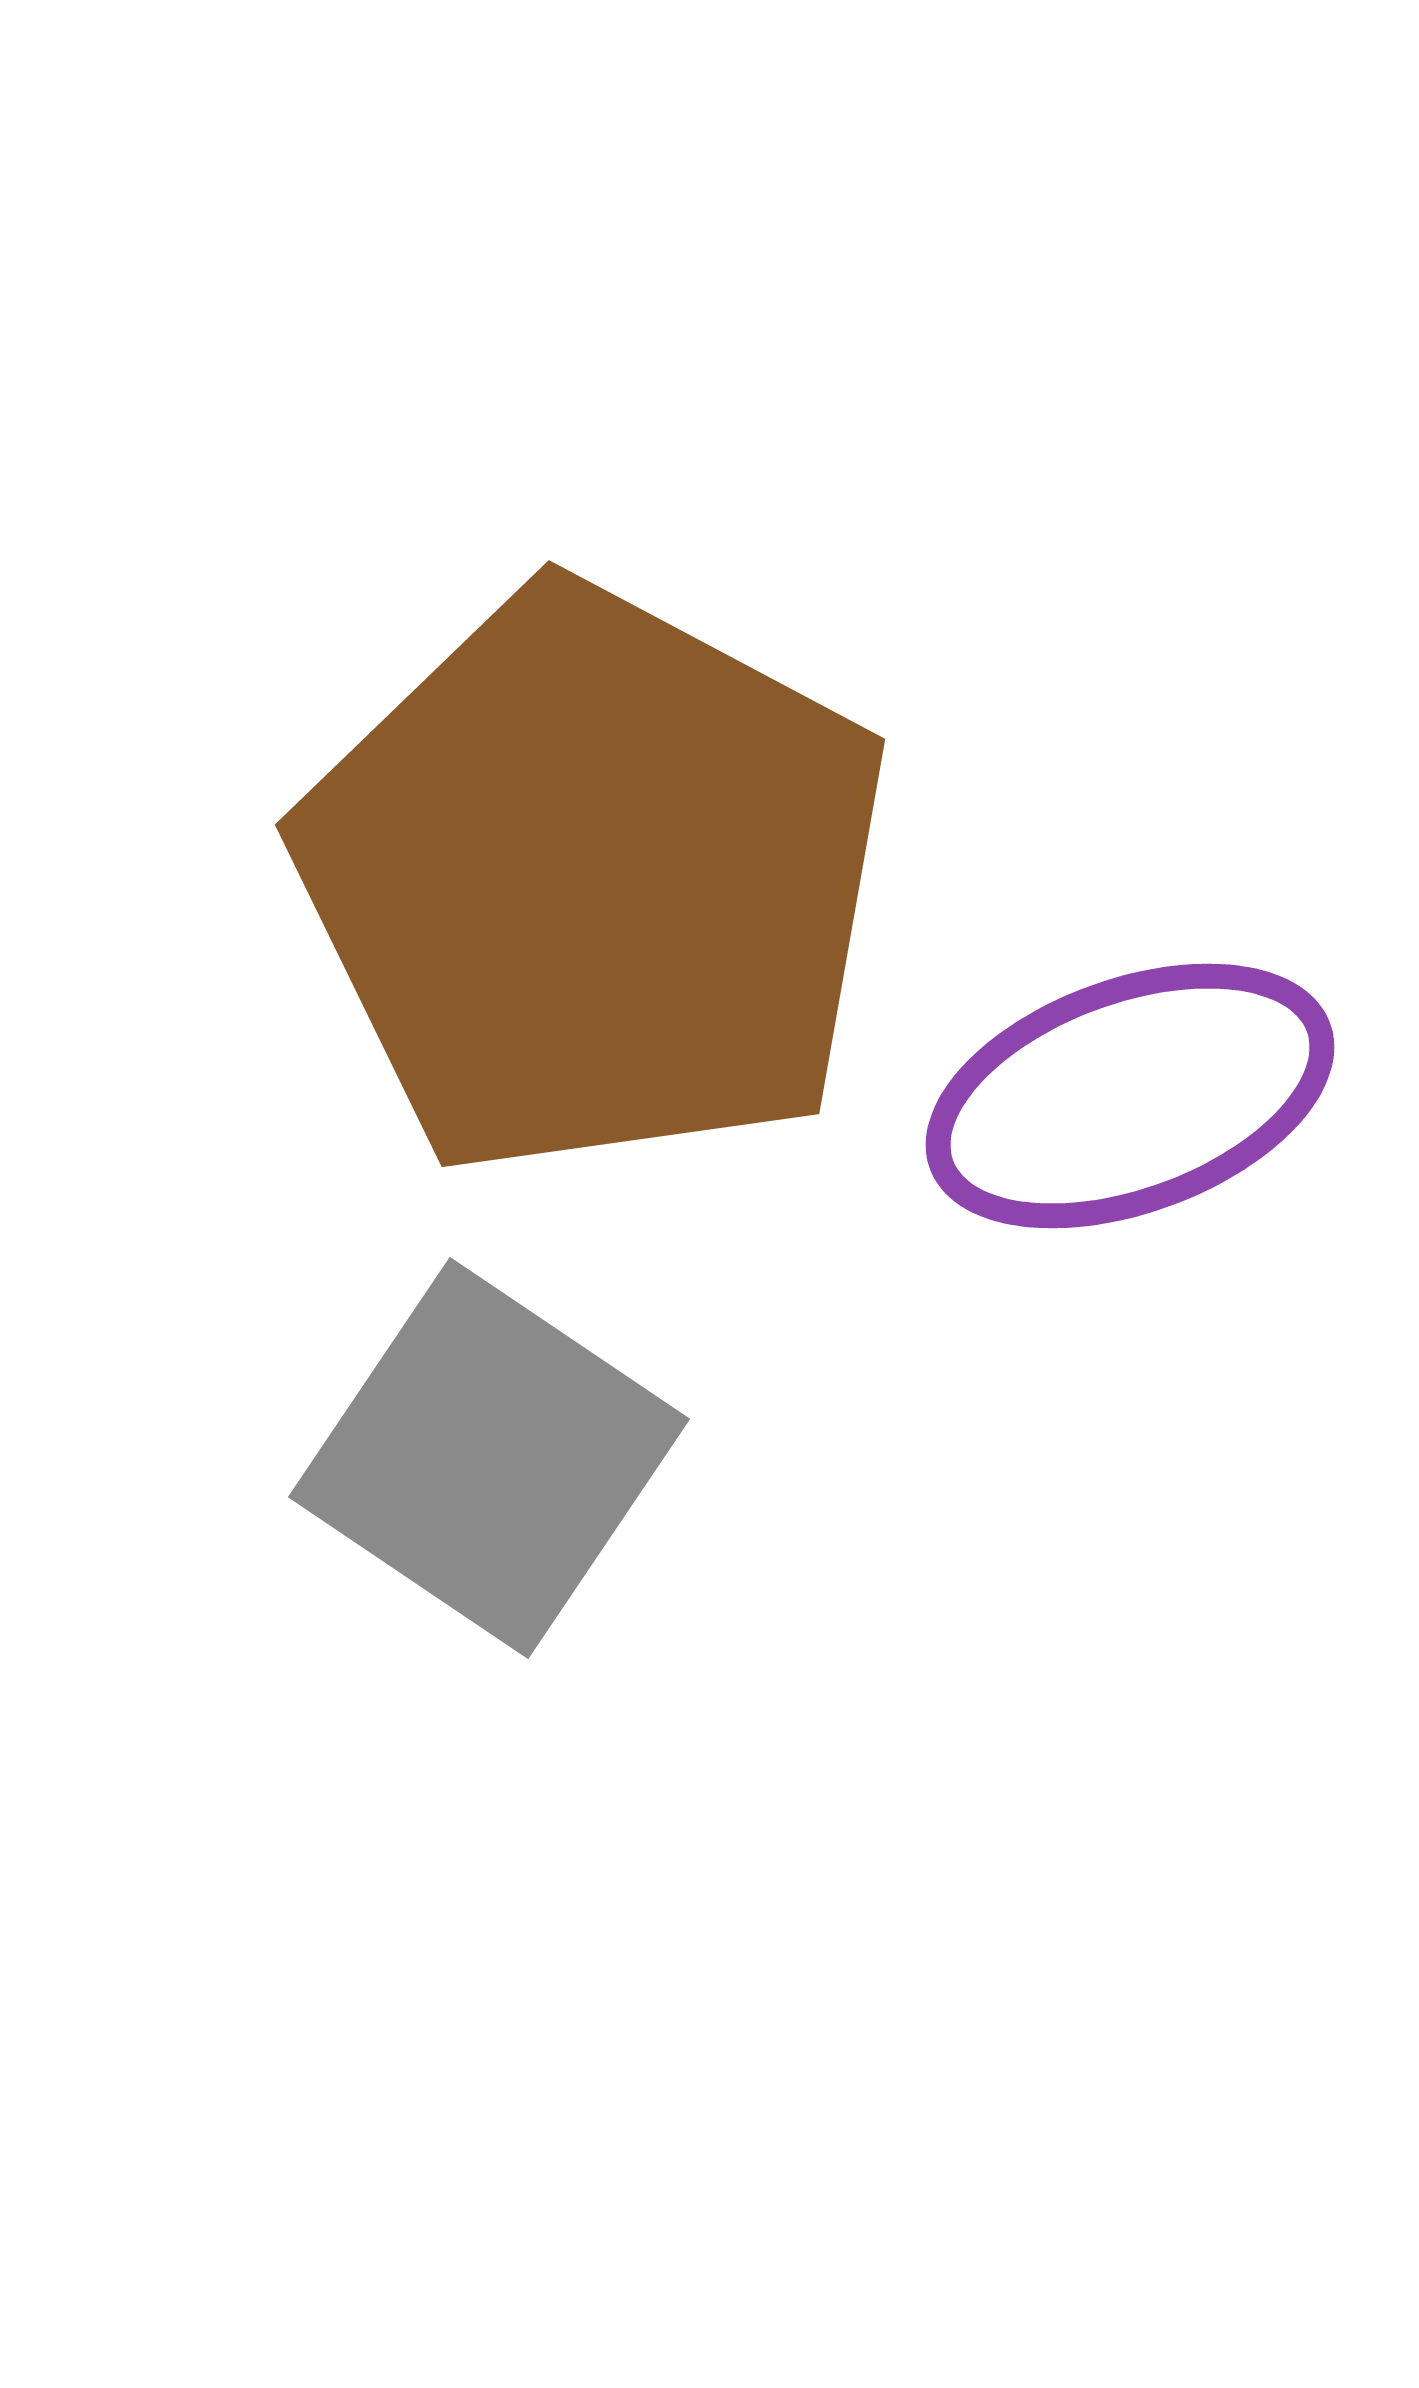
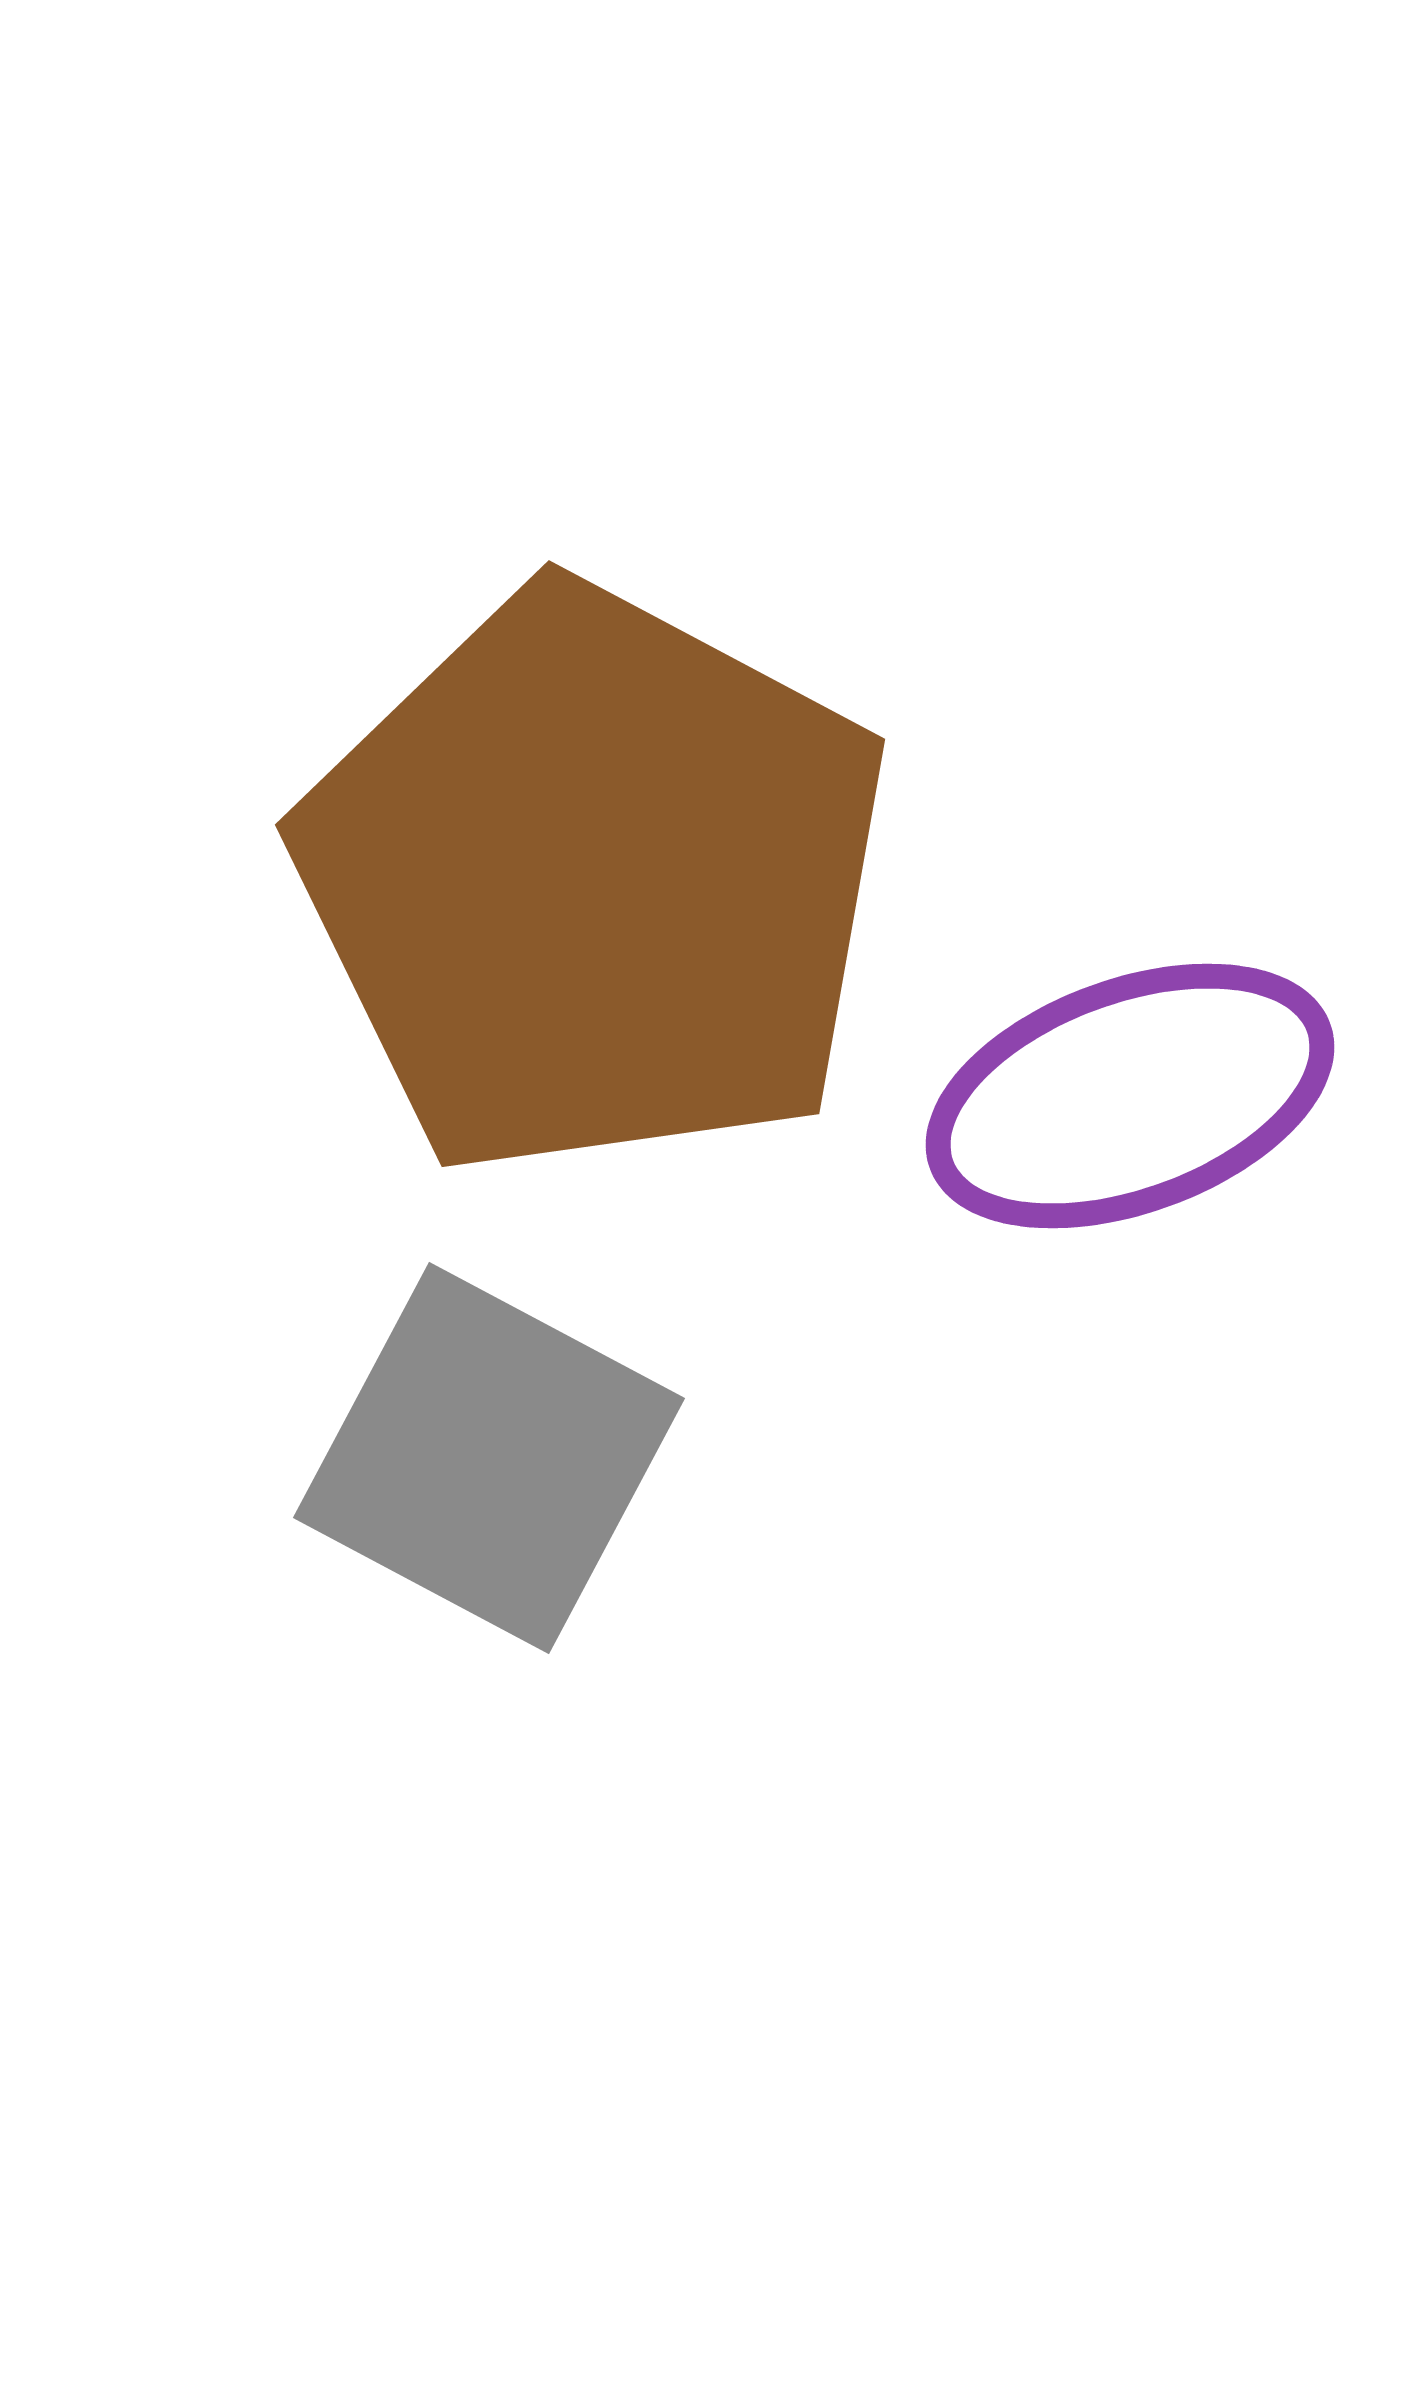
gray square: rotated 6 degrees counterclockwise
